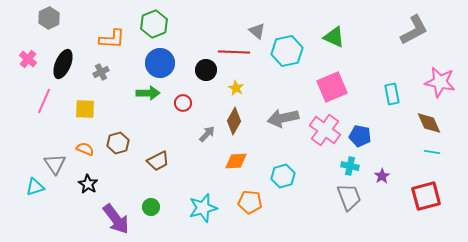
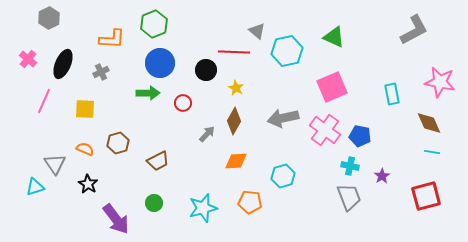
green circle at (151, 207): moved 3 px right, 4 px up
